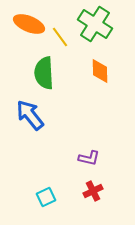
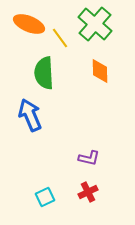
green cross: rotated 8 degrees clockwise
yellow line: moved 1 px down
blue arrow: rotated 16 degrees clockwise
red cross: moved 5 px left, 1 px down
cyan square: moved 1 px left
